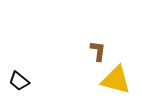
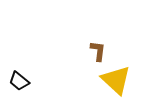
yellow triangle: rotated 28 degrees clockwise
